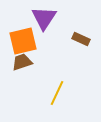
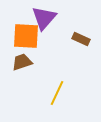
purple triangle: rotated 8 degrees clockwise
orange square: moved 3 px right, 5 px up; rotated 16 degrees clockwise
